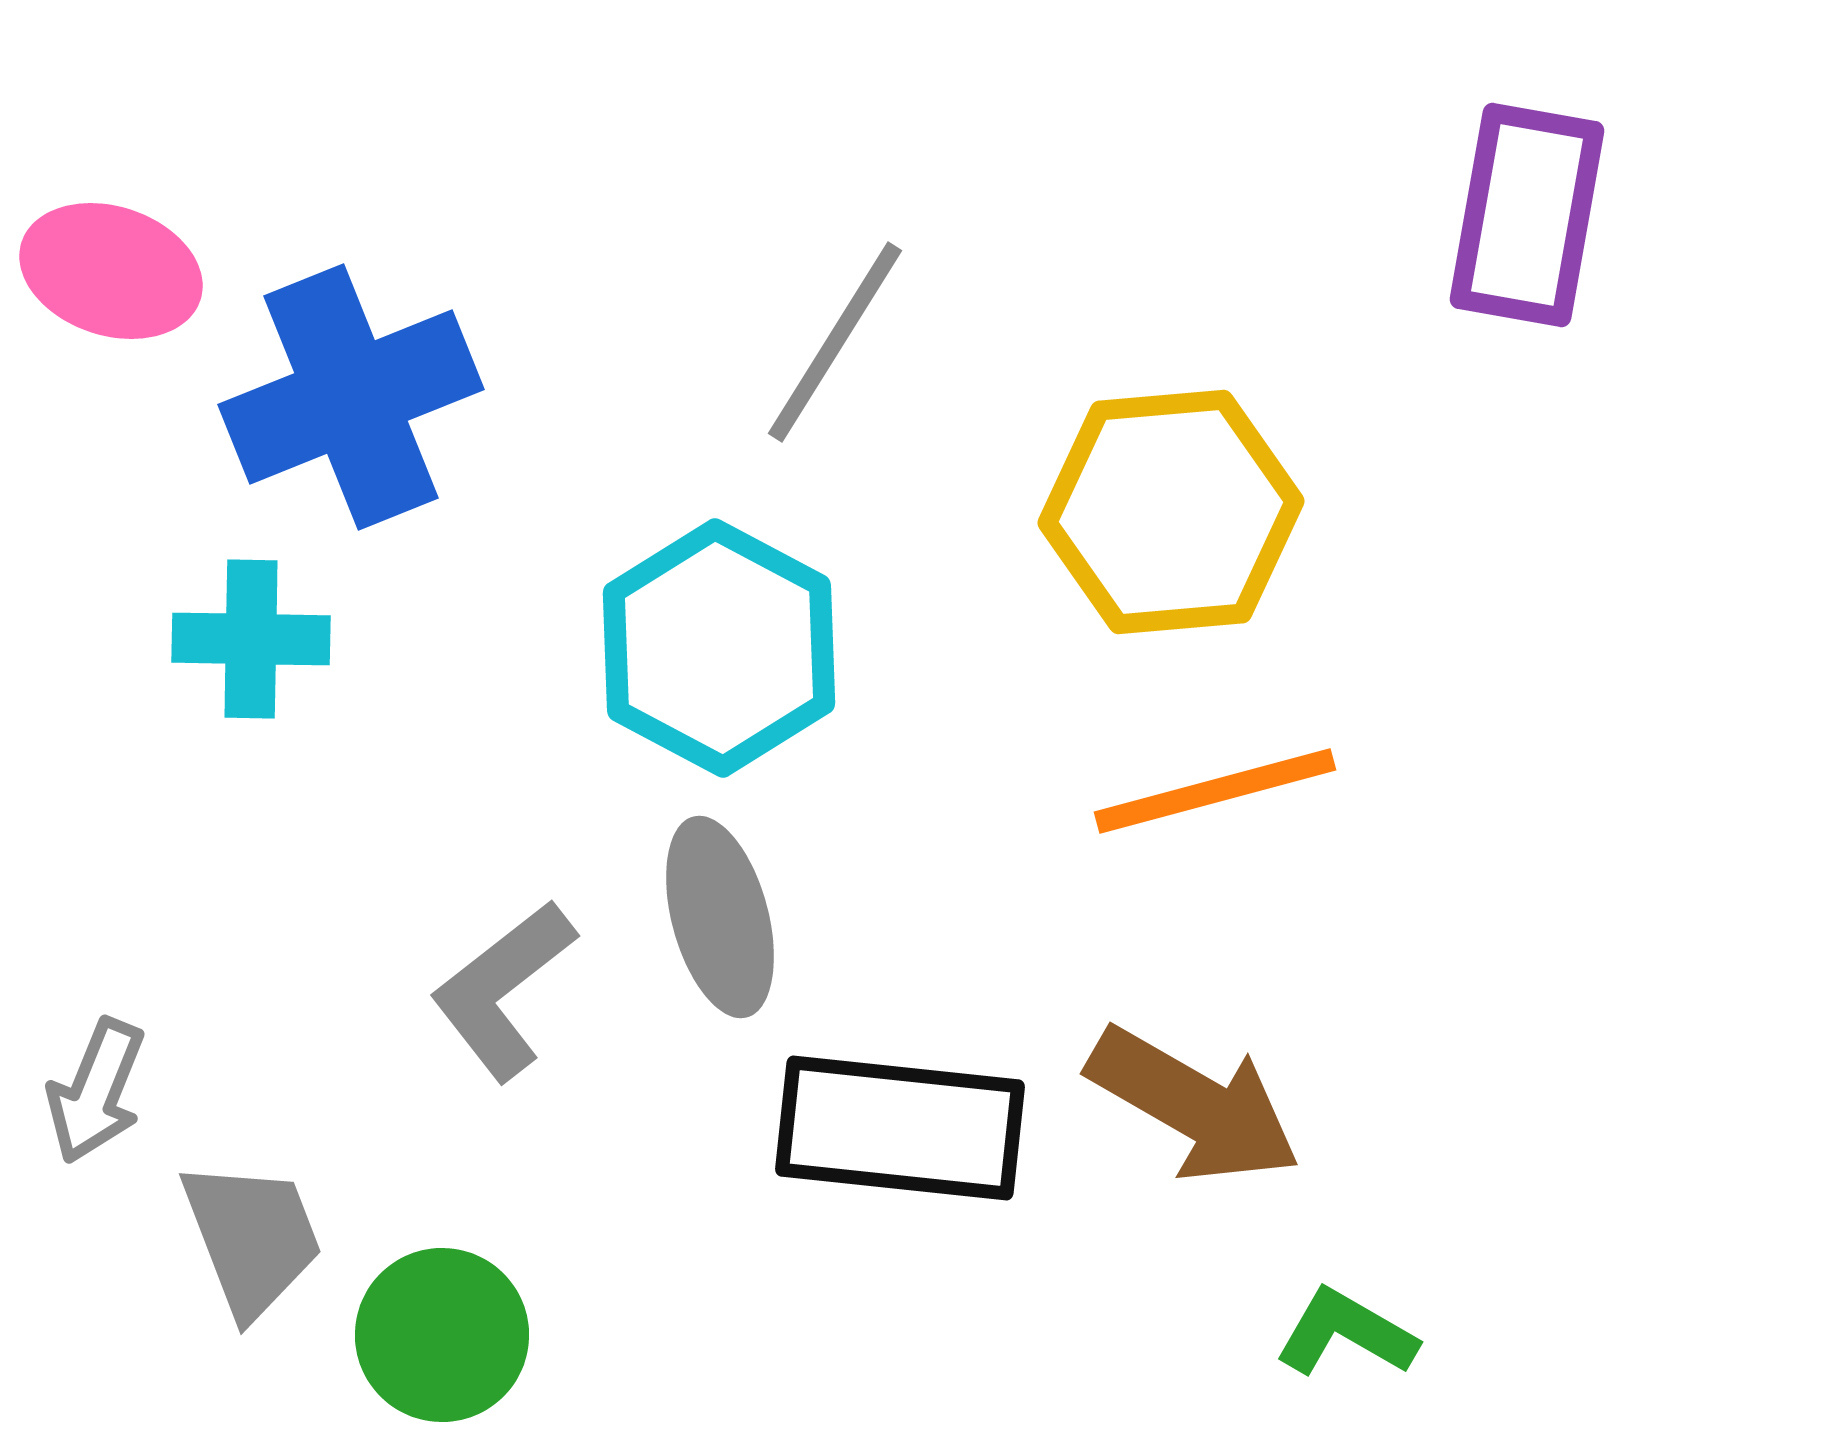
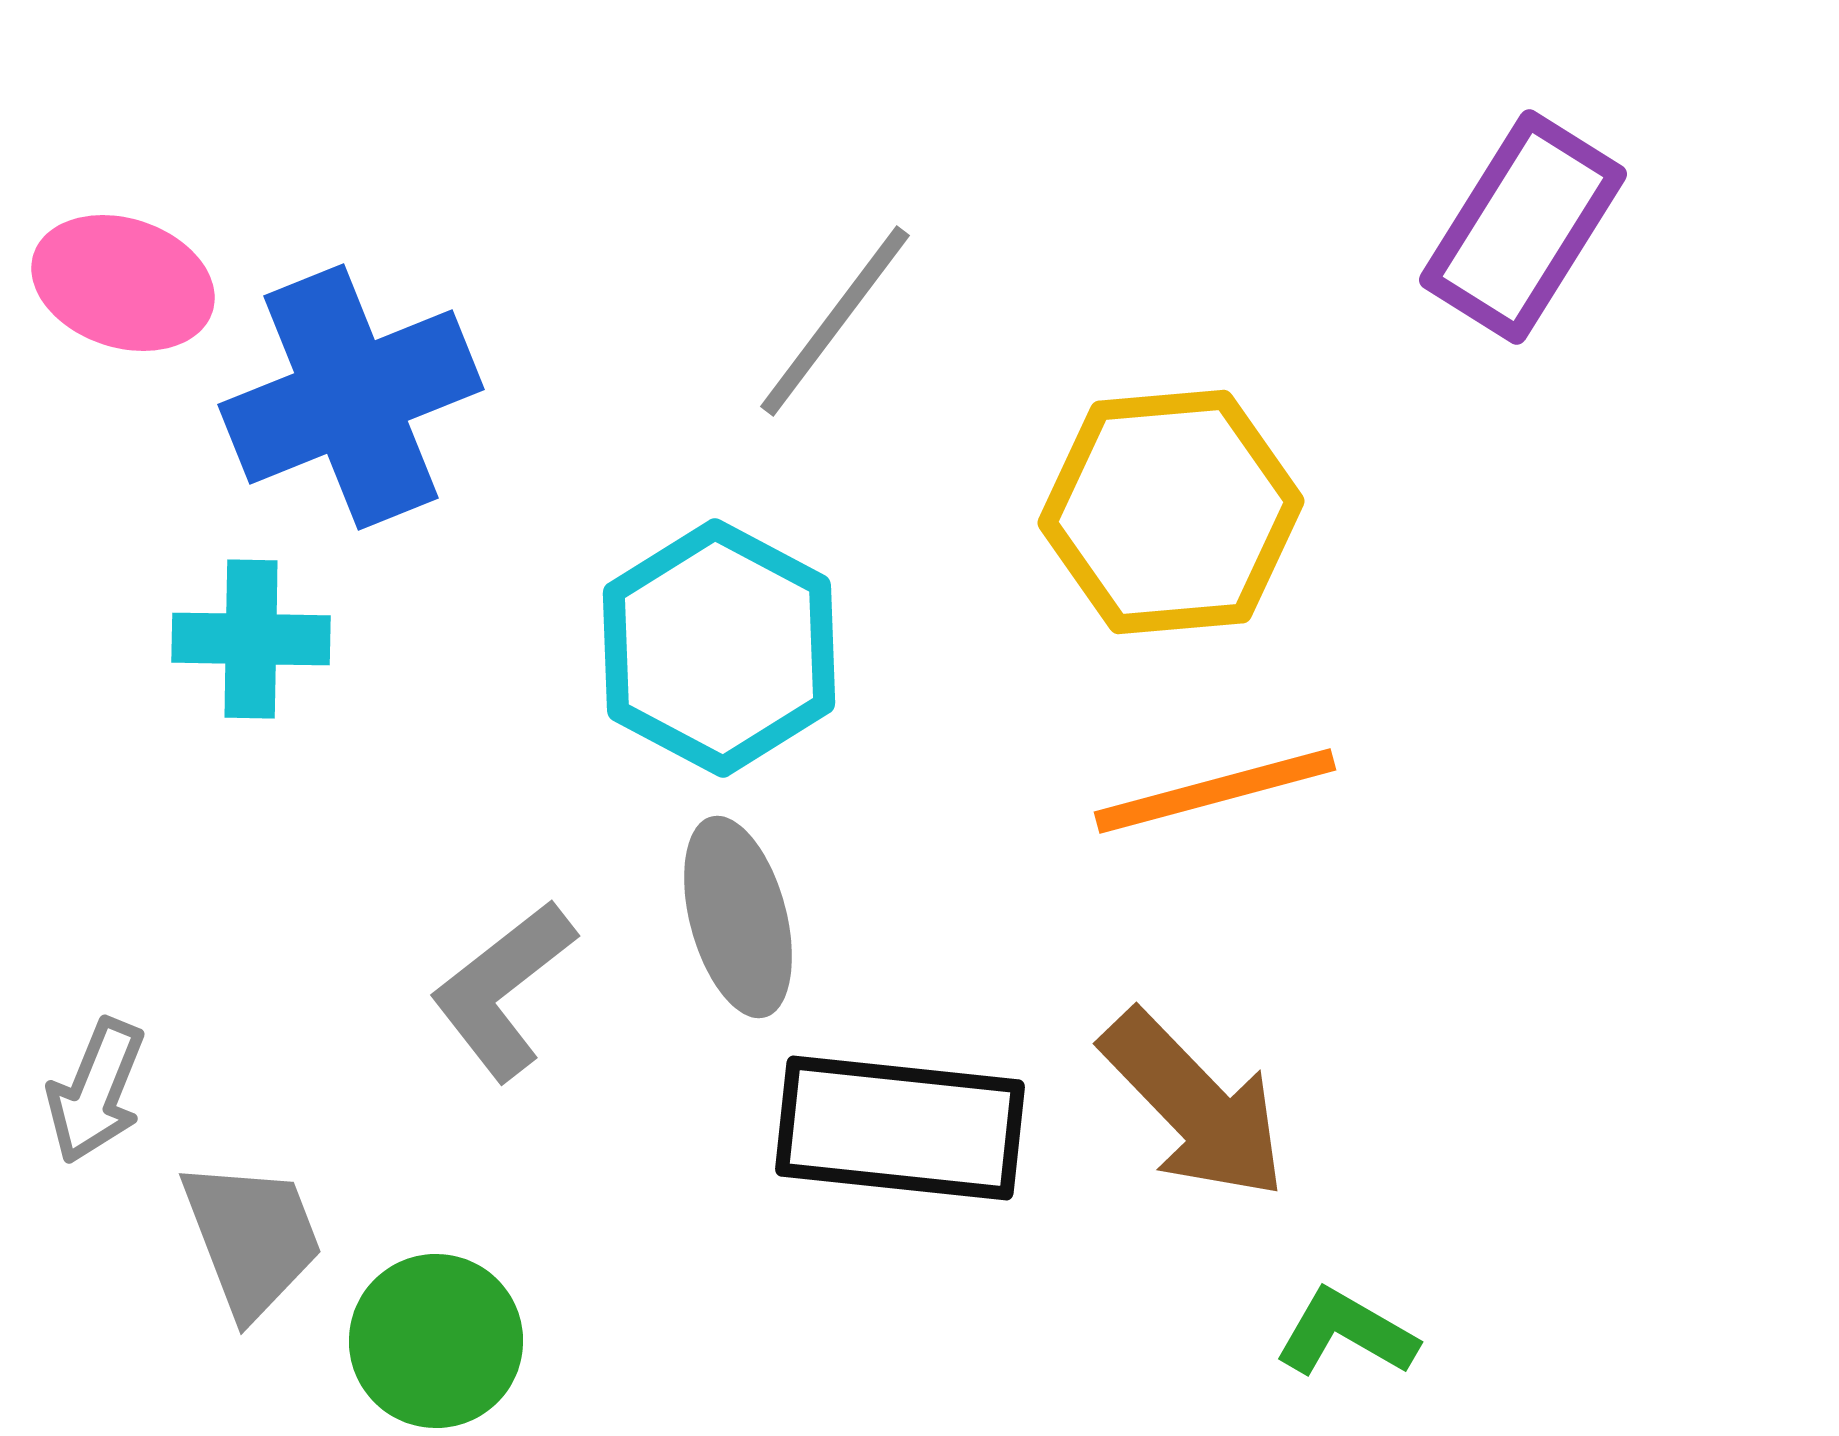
purple rectangle: moved 4 px left, 12 px down; rotated 22 degrees clockwise
pink ellipse: moved 12 px right, 12 px down
gray line: moved 21 px up; rotated 5 degrees clockwise
gray ellipse: moved 18 px right
brown arrow: rotated 16 degrees clockwise
green circle: moved 6 px left, 6 px down
